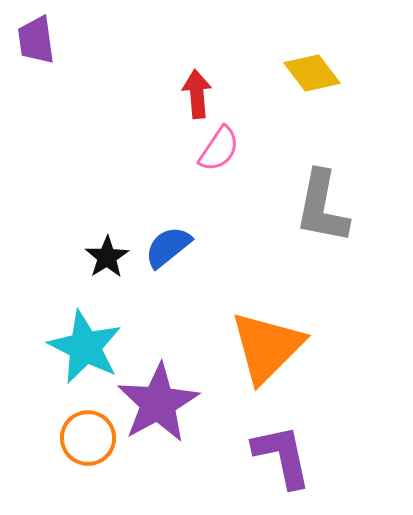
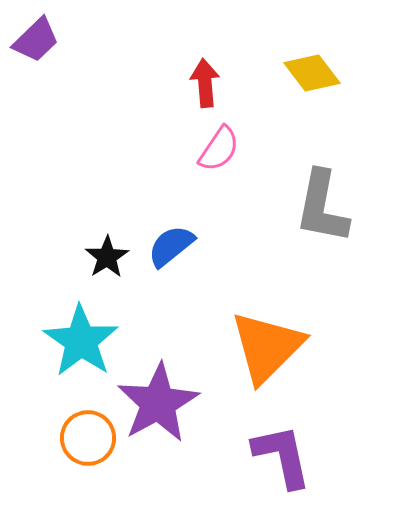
purple trapezoid: rotated 126 degrees counterclockwise
red arrow: moved 8 px right, 11 px up
blue semicircle: moved 3 px right, 1 px up
cyan star: moved 4 px left, 6 px up; rotated 8 degrees clockwise
